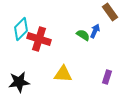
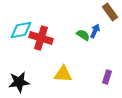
cyan diamond: moved 1 px down; rotated 35 degrees clockwise
red cross: moved 2 px right, 1 px up
